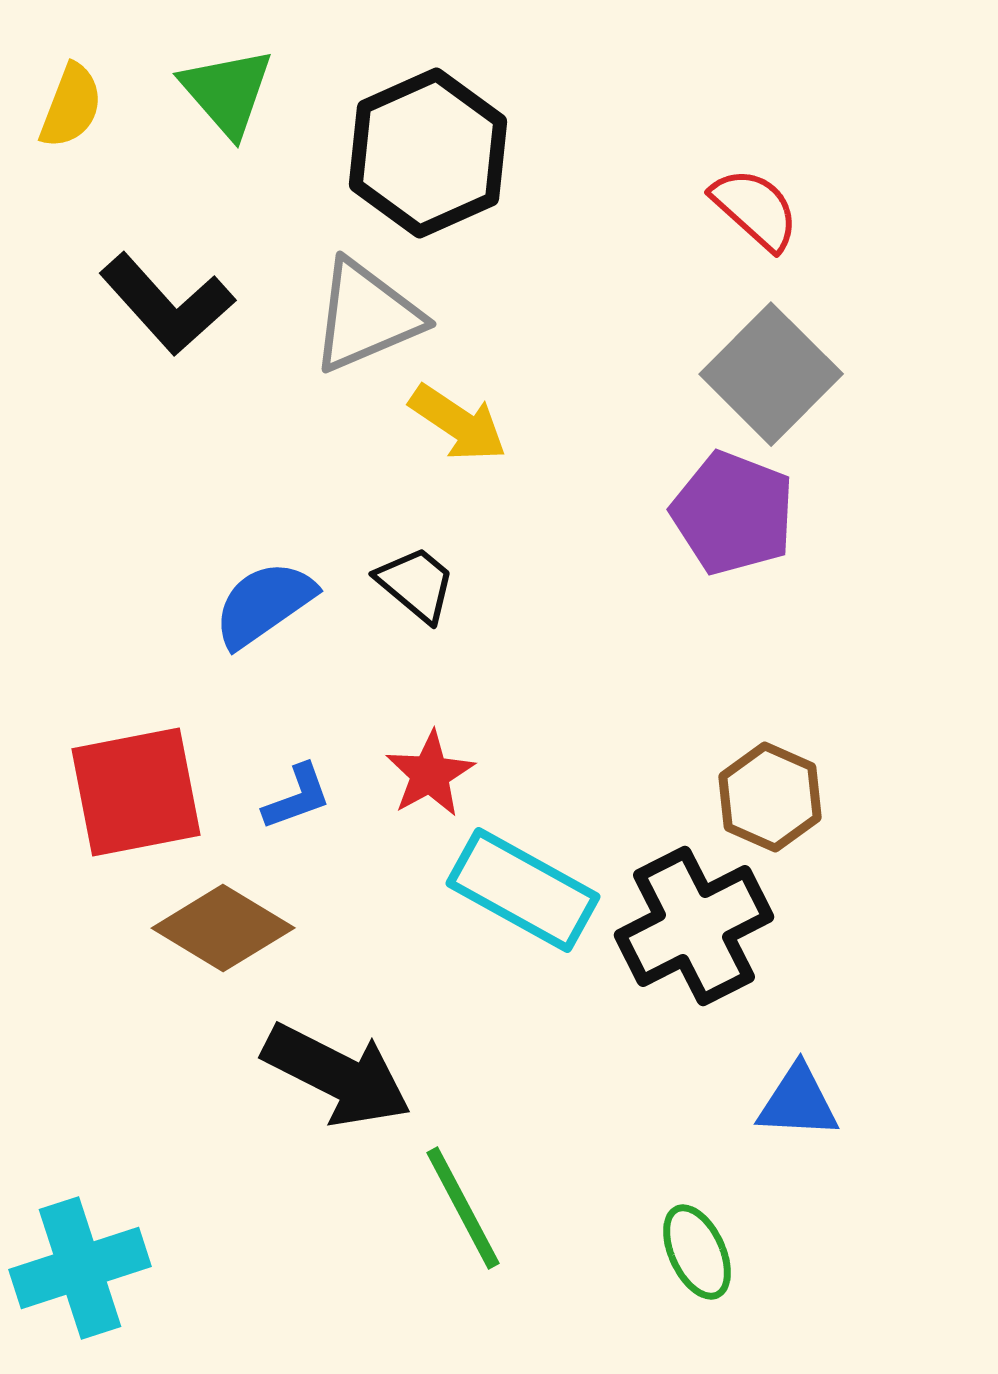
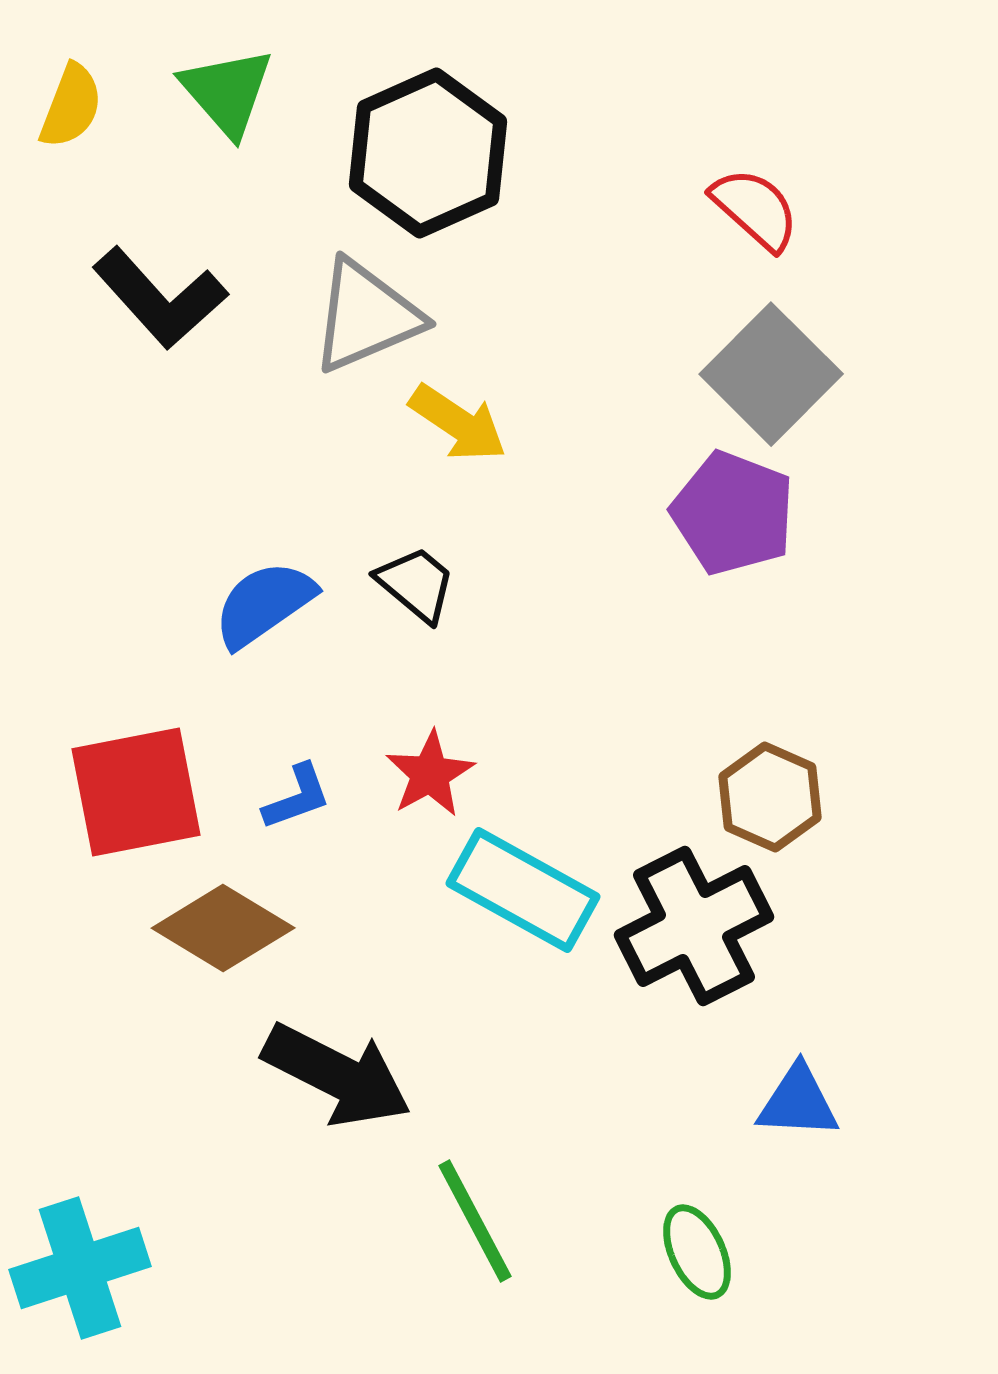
black L-shape: moved 7 px left, 6 px up
green line: moved 12 px right, 13 px down
